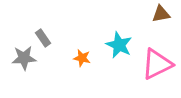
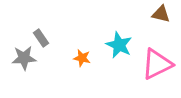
brown triangle: rotated 24 degrees clockwise
gray rectangle: moved 2 px left
